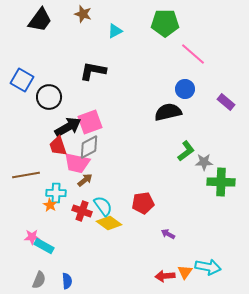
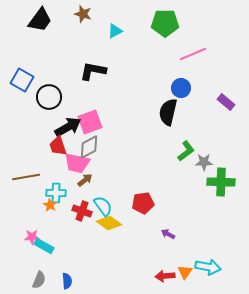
pink line: rotated 64 degrees counterclockwise
blue circle: moved 4 px left, 1 px up
black semicircle: rotated 64 degrees counterclockwise
brown line: moved 2 px down
